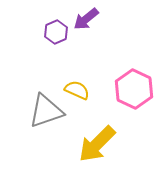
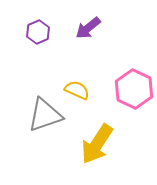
purple arrow: moved 2 px right, 9 px down
purple hexagon: moved 18 px left
gray triangle: moved 1 px left, 4 px down
yellow arrow: rotated 12 degrees counterclockwise
